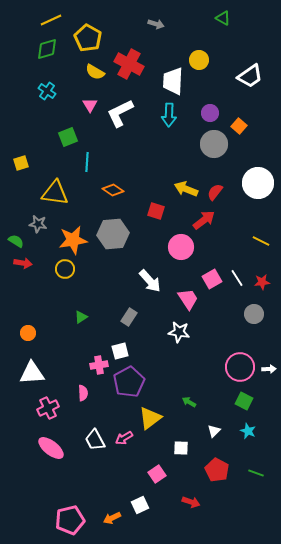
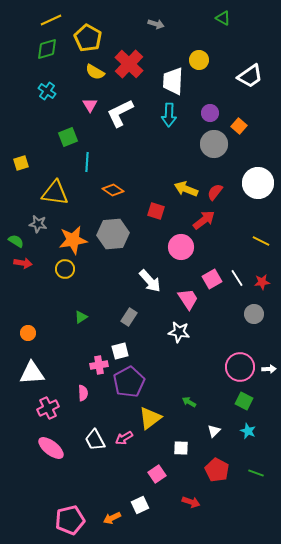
red cross at (129, 64): rotated 16 degrees clockwise
